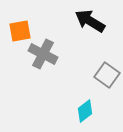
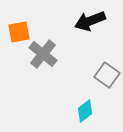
black arrow: rotated 52 degrees counterclockwise
orange square: moved 1 px left, 1 px down
gray cross: rotated 12 degrees clockwise
